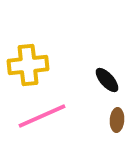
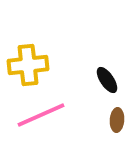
black ellipse: rotated 8 degrees clockwise
pink line: moved 1 px left, 1 px up
